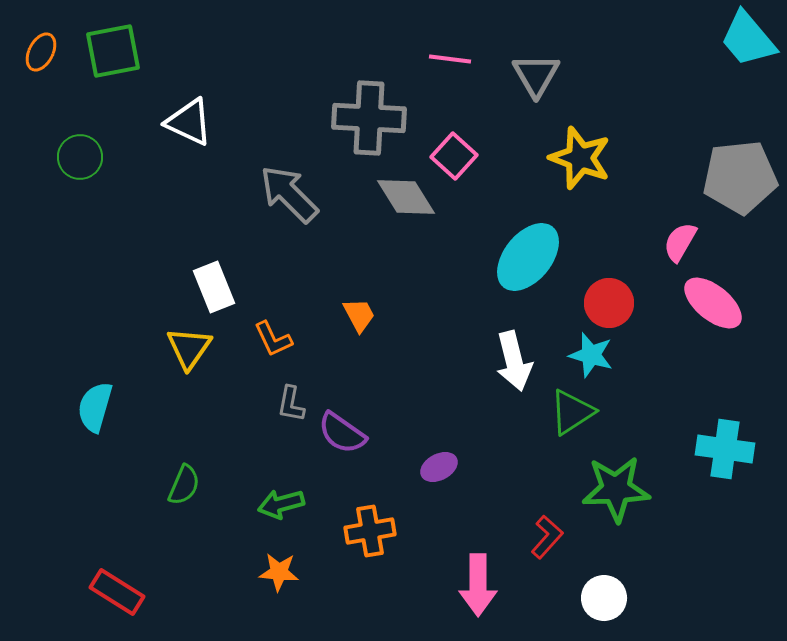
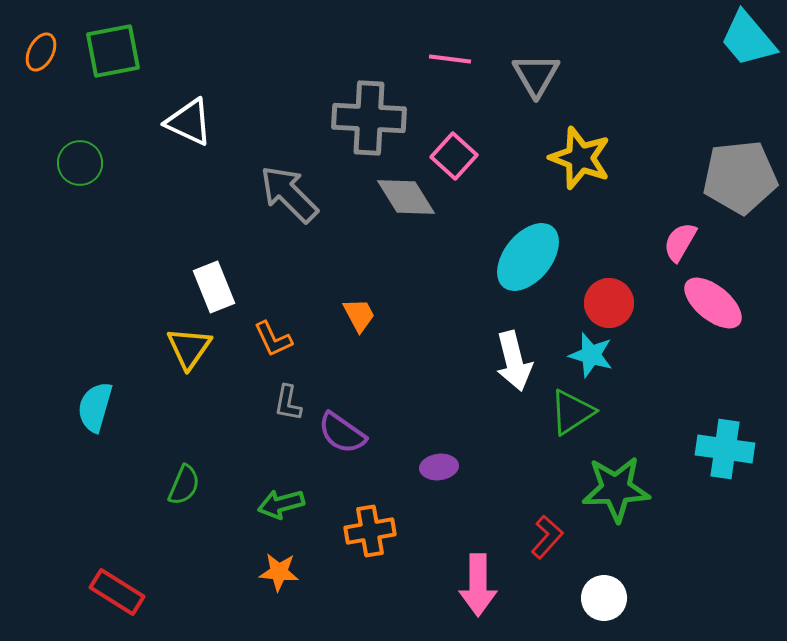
green circle: moved 6 px down
gray L-shape: moved 3 px left, 1 px up
purple ellipse: rotated 21 degrees clockwise
